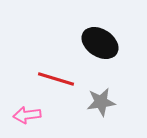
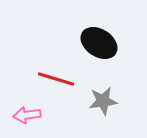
black ellipse: moved 1 px left
gray star: moved 2 px right, 1 px up
